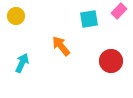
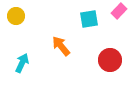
red circle: moved 1 px left, 1 px up
